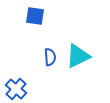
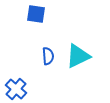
blue square: moved 1 px right, 2 px up
blue semicircle: moved 2 px left, 1 px up
